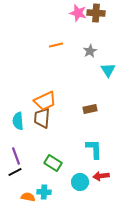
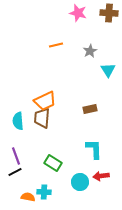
brown cross: moved 13 px right
